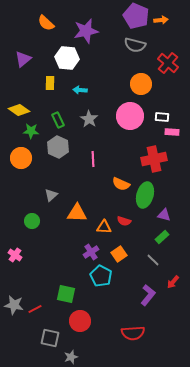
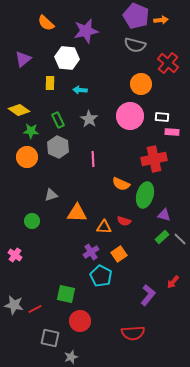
orange circle at (21, 158): moved 6 px right, 1 px up
gray triangle at (51, 195): rotated 24 degrees clockwise
gray line at (153, 260): moved 27 px right, 21 px up
